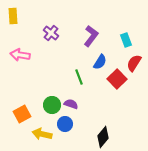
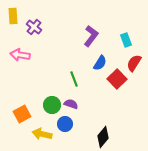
purple cross: moved 17 px left, 6 px up
blue semicircle: moved 1 px down
green line: moved 5 px left, 2 px down
